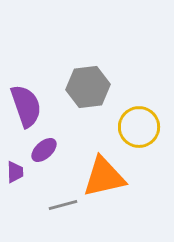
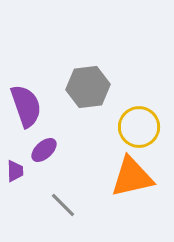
purple trapezoid: moved 1 px up
orange triangle: moved 28 px right
gray line: rotated 60 degrees clockwise
